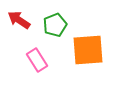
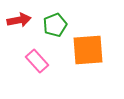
red arrow: rotated 135 degrees clockwise
pink rectangle: moved 1 px down; rotated 10 degrees counterclockwise
